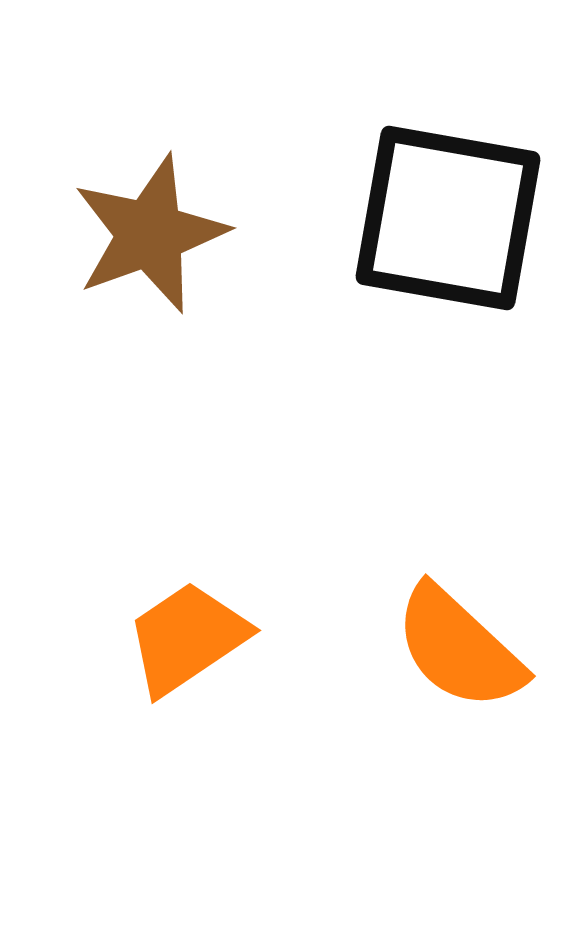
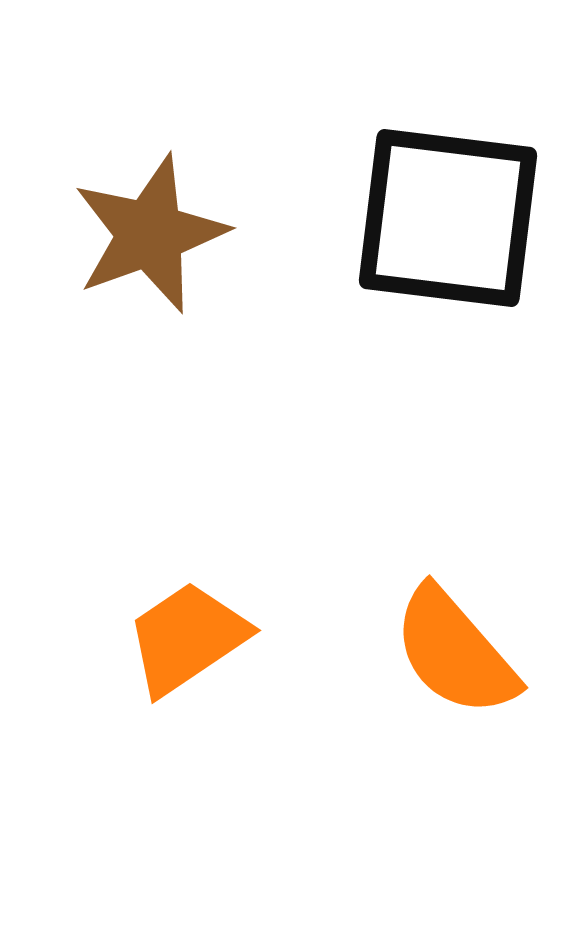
black square: rotated 3 degrees counterclockwise
orange semicircle: moved 4 px left, 4 px down; rotated 6 degrees clockwise
